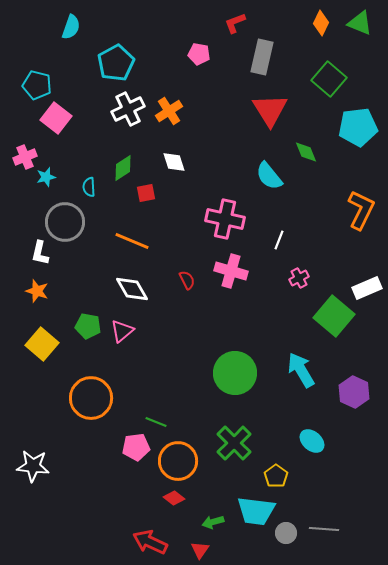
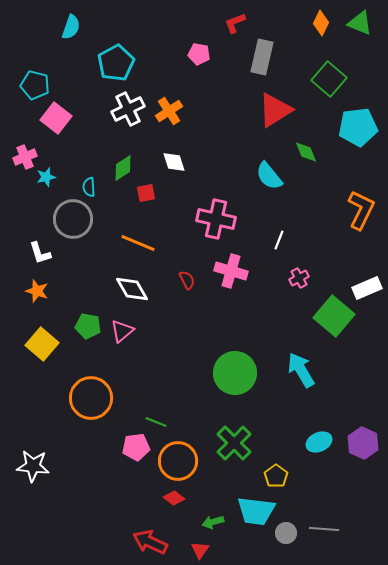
cyan pentagon at (37, 85): moved 2 px left
red triangle at (270, 110): moved 5 px right; rotated 30 degrees clockwise
pink cross at (225, 219): moved 9 px left
gray circle at (65, 222): moved 8 px right, 3 px up
orange line at (132, 241): moved 6 px right, 2 px down
white L-shape at (40, 253): rotated 30 degrees counterclockwise
purple hexagon at (354, 392): moved 9 px right, 51 px down
cyan ellipse at (312, 441): moved 7 px right, 1 px down; rotated 65 degrees counterclockwise
